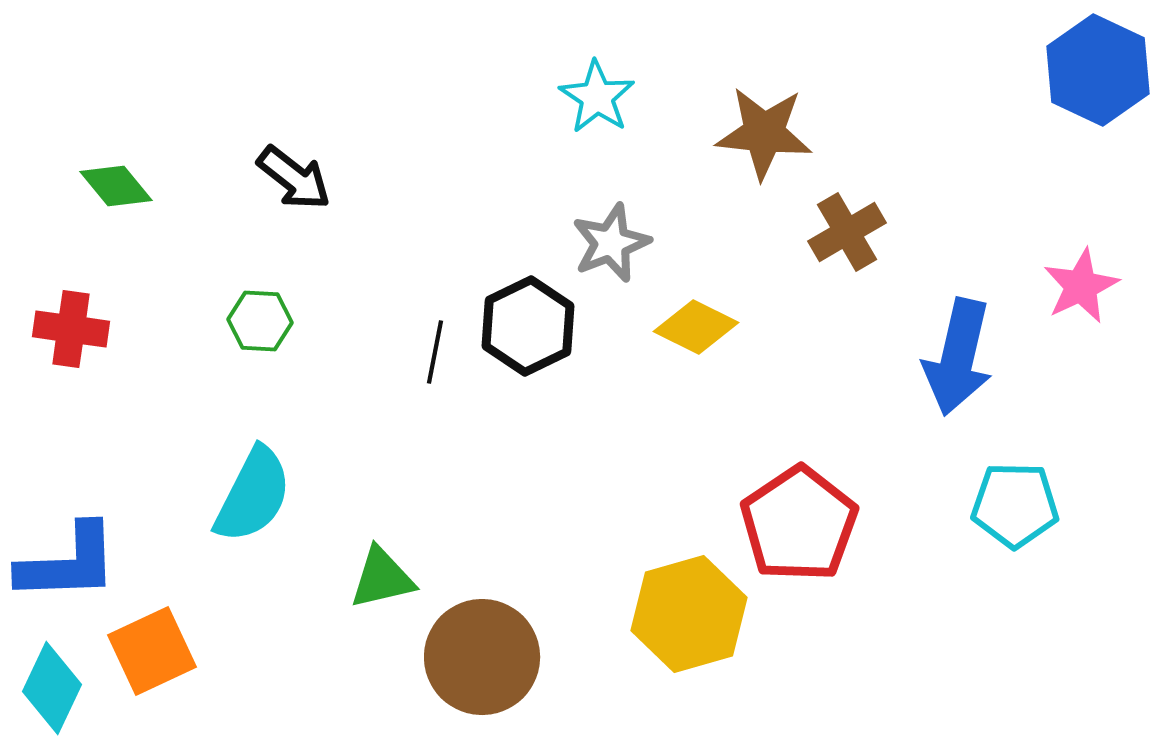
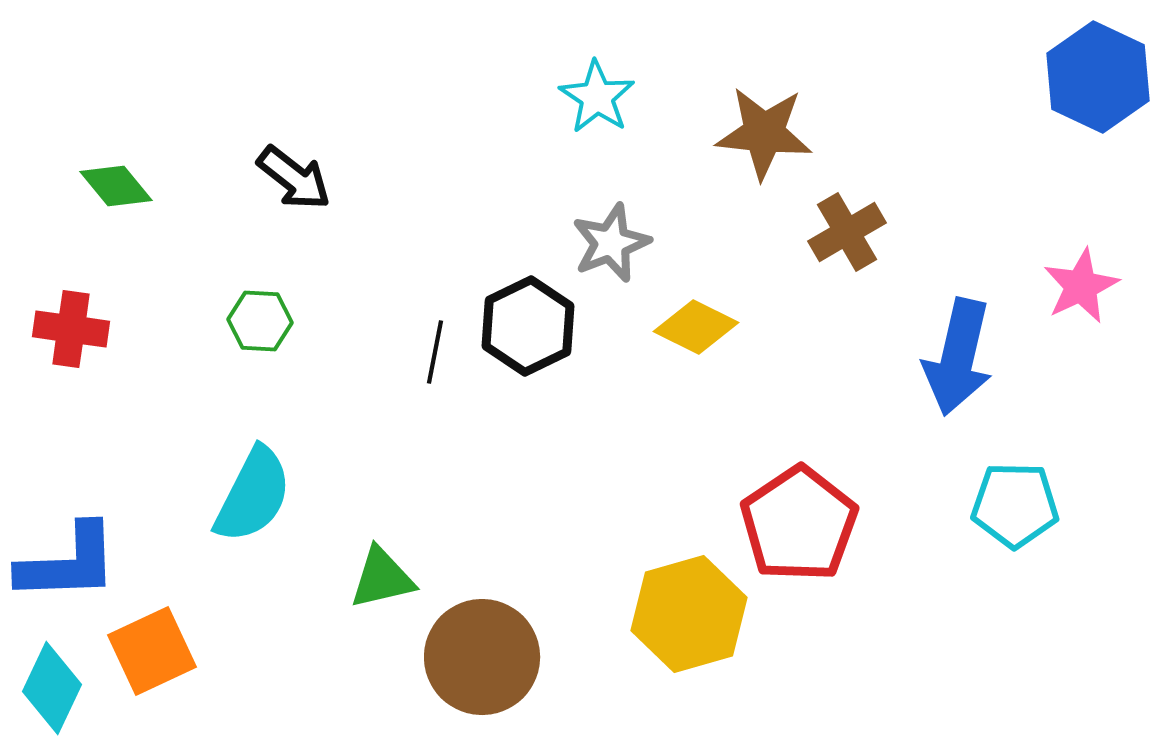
blue hexagon: moved 7 px down
